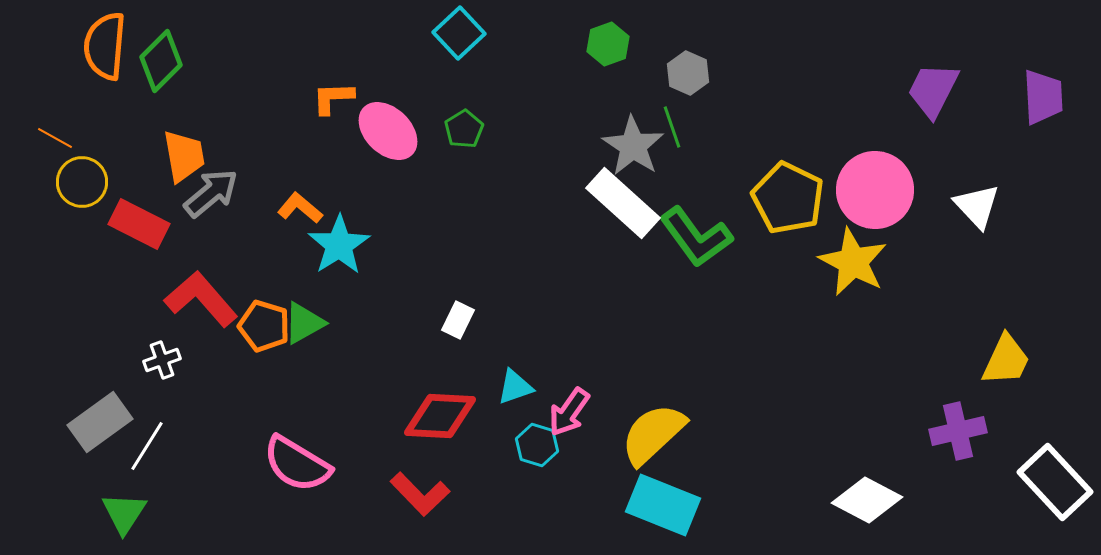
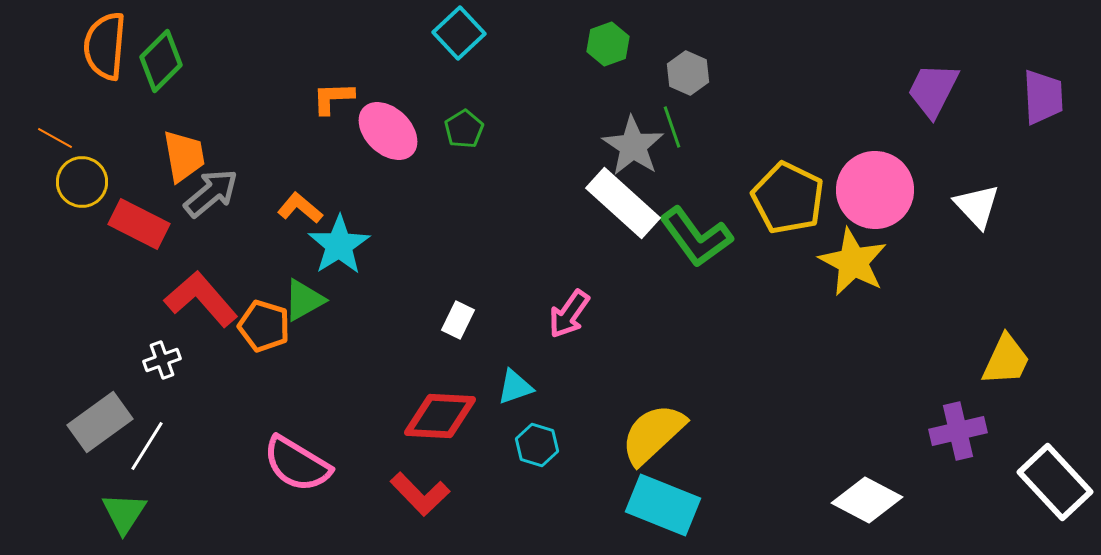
green triangle at (304, 323): moved 23 px up
pink arrow at (569, 412): moved 98 px up
